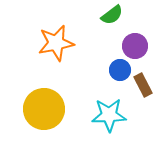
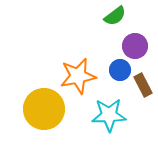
green semicircle: moved 3 px right, 1 px down
orange star: moved 22 px right, 33 px down
